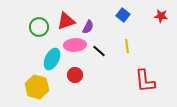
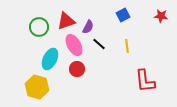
blue square: rotated 24 degrees clockwise
pink ellipse: moved 1 px left; rotated 65 degrees clockwise
black line: moved 7 px up
cyan ellipse: moved 2 px left
red circle: moved 2 px right, 6 px up
